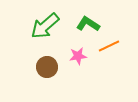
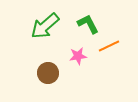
green L-shape: rotated 30 degrees clockwise
brown circle: moved 1 px right, 6 px down
